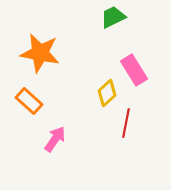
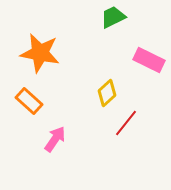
pink rectangle: moved 15 px right, 10 px up; rotated 32 degrees counterclockwise
red line: rotated 28 degrees clockwise
